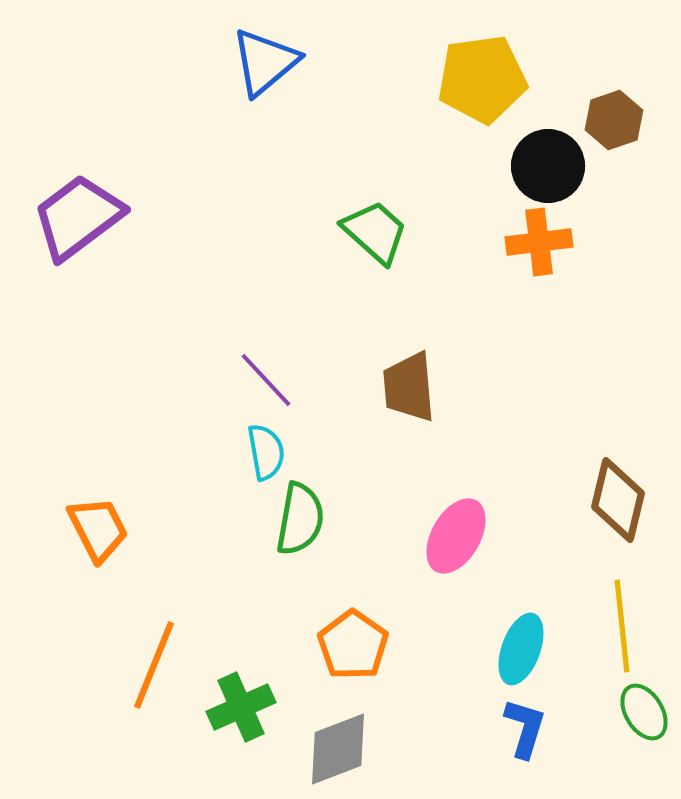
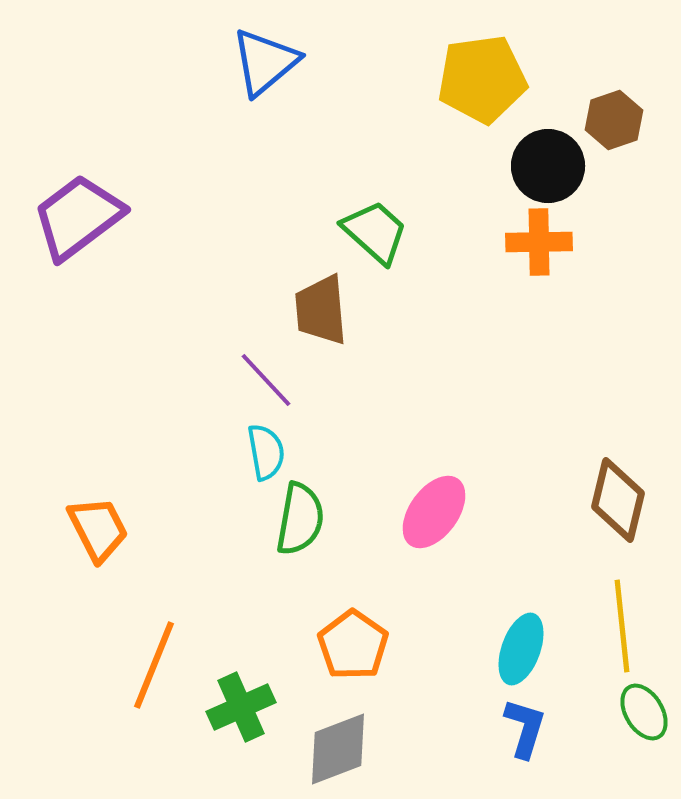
orange cross: rotated 6 degrees clockwise
brown trapezoid: moved 88 px left, 77 px up
pink ellipse: moved 22 px left, 24 px up; rotated 6 degrees clockwise
